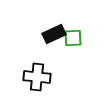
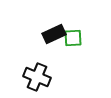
black cross: rotated 16 degrees clockwise
